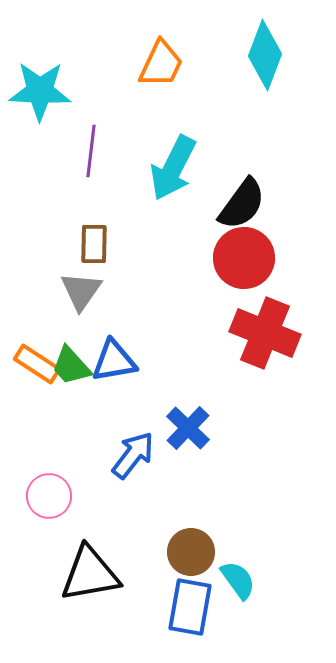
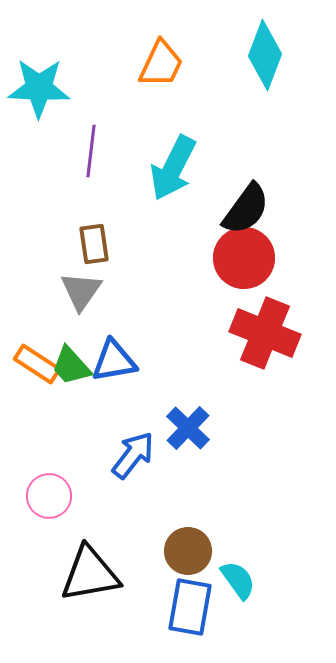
cyan star: moved 1 px left, 3 px up
black semicircle: moved 4 px right, 5 px down
brown rectangle: rotated 9 degrees counterclockwise
brown circle: moved 3 px left, 1 px up
